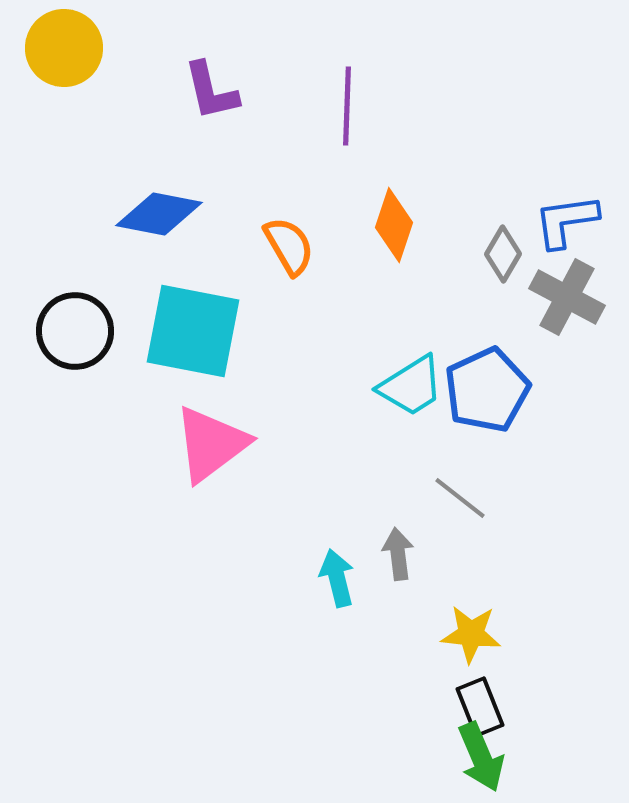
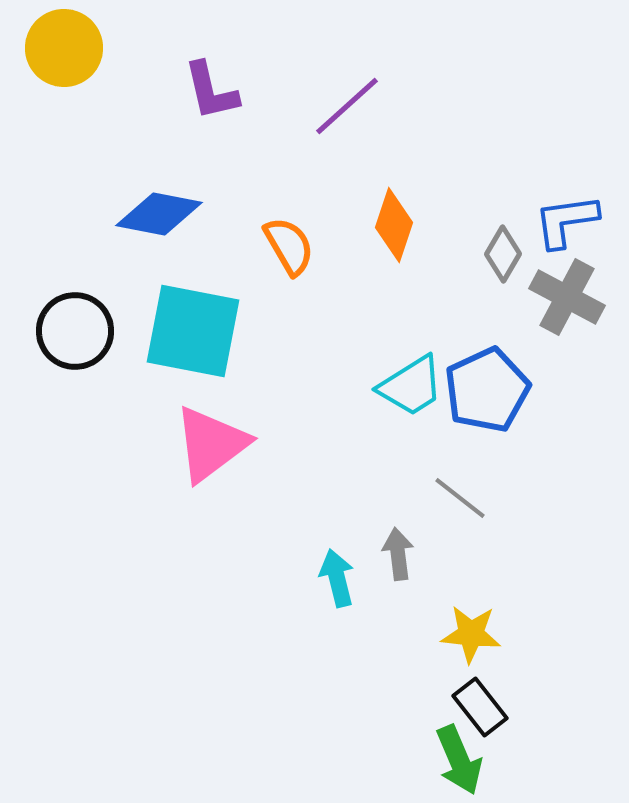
purple line: rotated 46 degrees clockwise
black rectangle: rotated 16 degrees counterclockwise
green arrow: moved 22 px left, 3 px down
